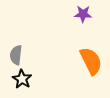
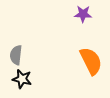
black star: rotated 18 degrees counterclockwise
